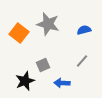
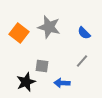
gray star: moved 1 px right, 3 px down
blue semicircle: moved 3 px down; rotated 120 degrees counterclockwise
gray square: moved 1 px left, 1 px down; rotated 32 degrees clockwise
black star: moved 1 px right, 1 px down
